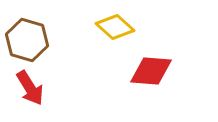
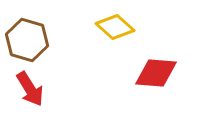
red diamond: moved 5 px right, 2 px down
red arrow: moved 1 px down
